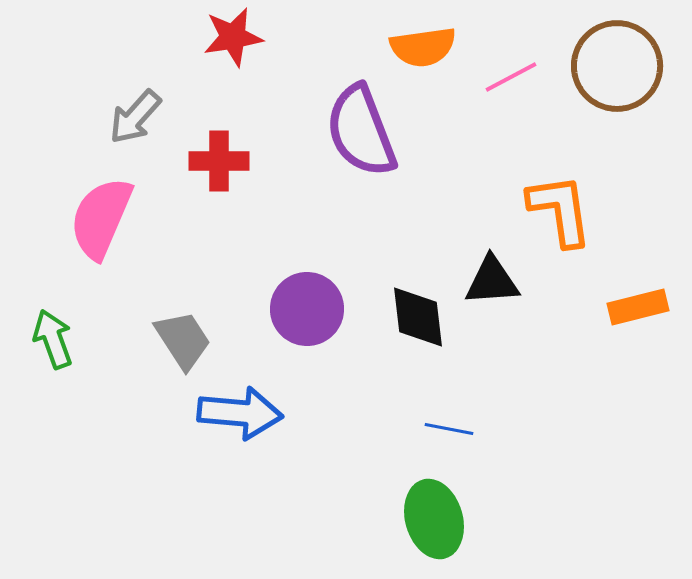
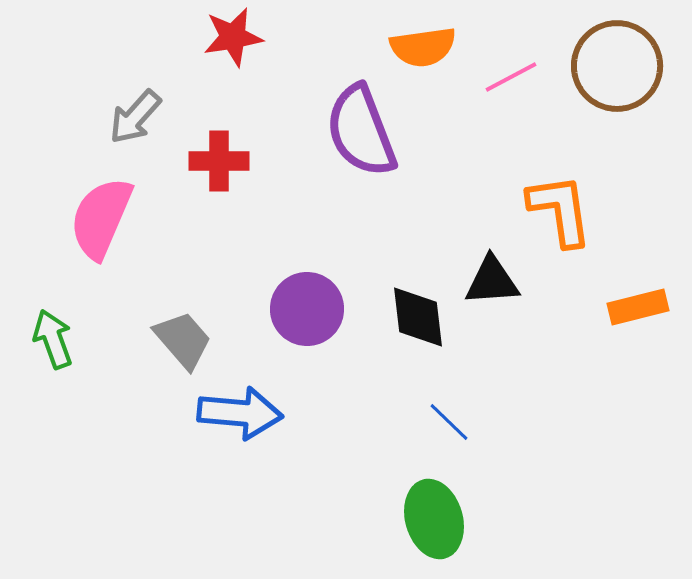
gray trapezoid: rotated 8 degrees counterclockwise
blue line: moved 7 px up; rotated 33 degrees clockwise
